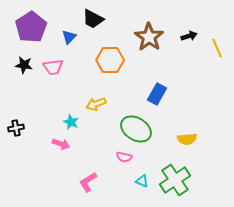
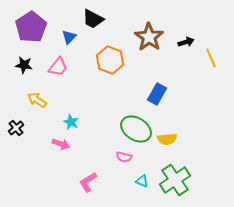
black arrow: moved 3 px left, 6 px down
yellow line: moved 6 px left, 10 px down
orange hexagon: rotated 20 degrees clockwise
pink trapezoid: moved 5 px right; rotated 45 degrees counterclockwise
yellow arrow: moved 59 px left, 4 px up; rotated 54 degrees clockwise
black cross: rotated 28 degrees counterclockwise
yellow semicircle: moved 20 px left
